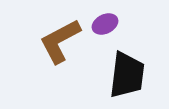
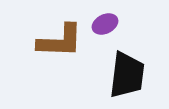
brown L-shape: rotated 150 degrees counterclockwise
